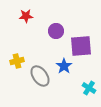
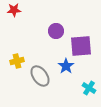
red star: moved 12 px left, 6 px up
blue star: moved 2 px right
